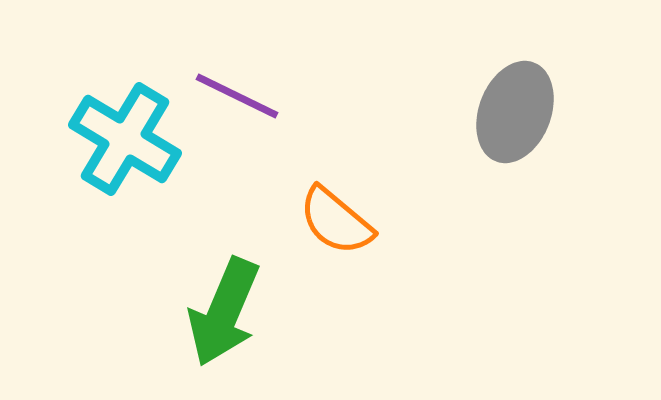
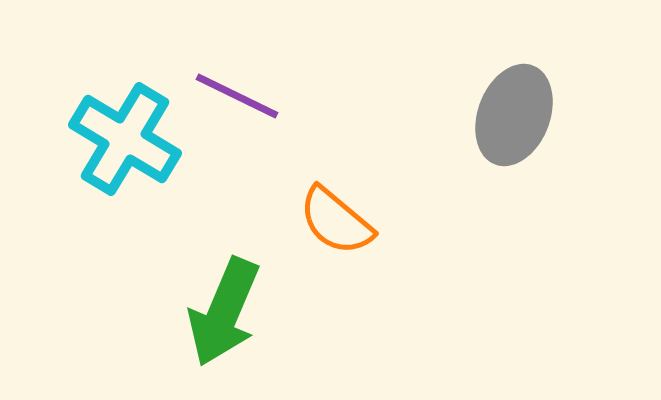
gray ellipse: moved 1 px left, 3 px down
